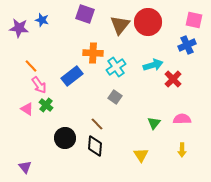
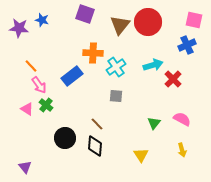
gray square: moved 1 px right, 1 px up; rotated 32 degrees counterclockwise
pink semicircle: rotated 30 degrees clockwise
yellow arrow: rotated 16 degrees counterclockwise
